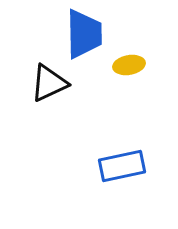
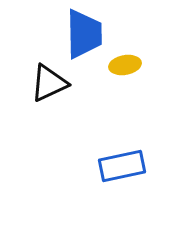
yellow ellipse: moved 4 px left
